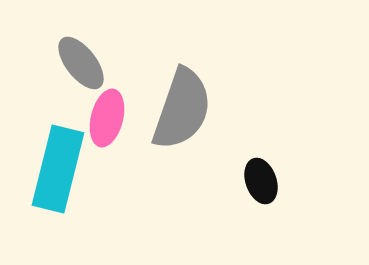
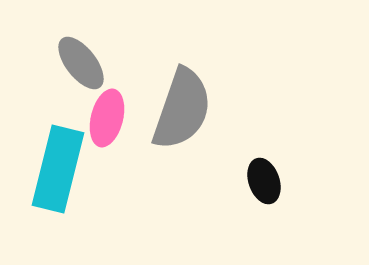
black ellipse: moved 3 px right
